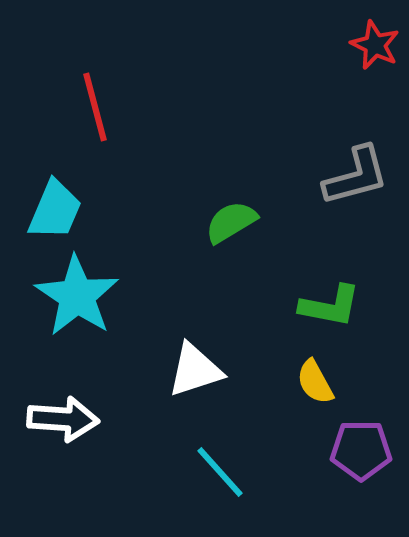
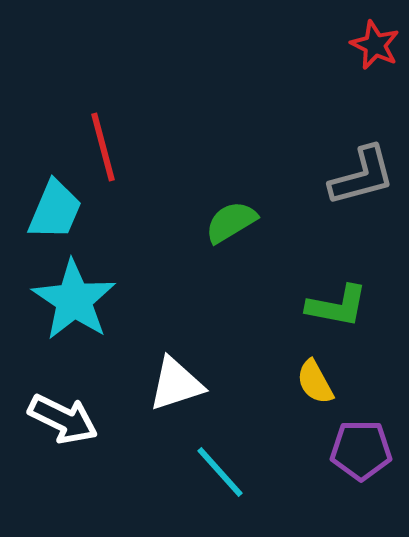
red line: moved 8 px right, 40 px down
gray L-shape: moved 6 px right
cyan star: moved 3 px left, 4 px down
green L-shape: moved 7 px right
white triangle: moved 19 px left, 14 px down
white arrow: rotated 22 degrees clockwise
